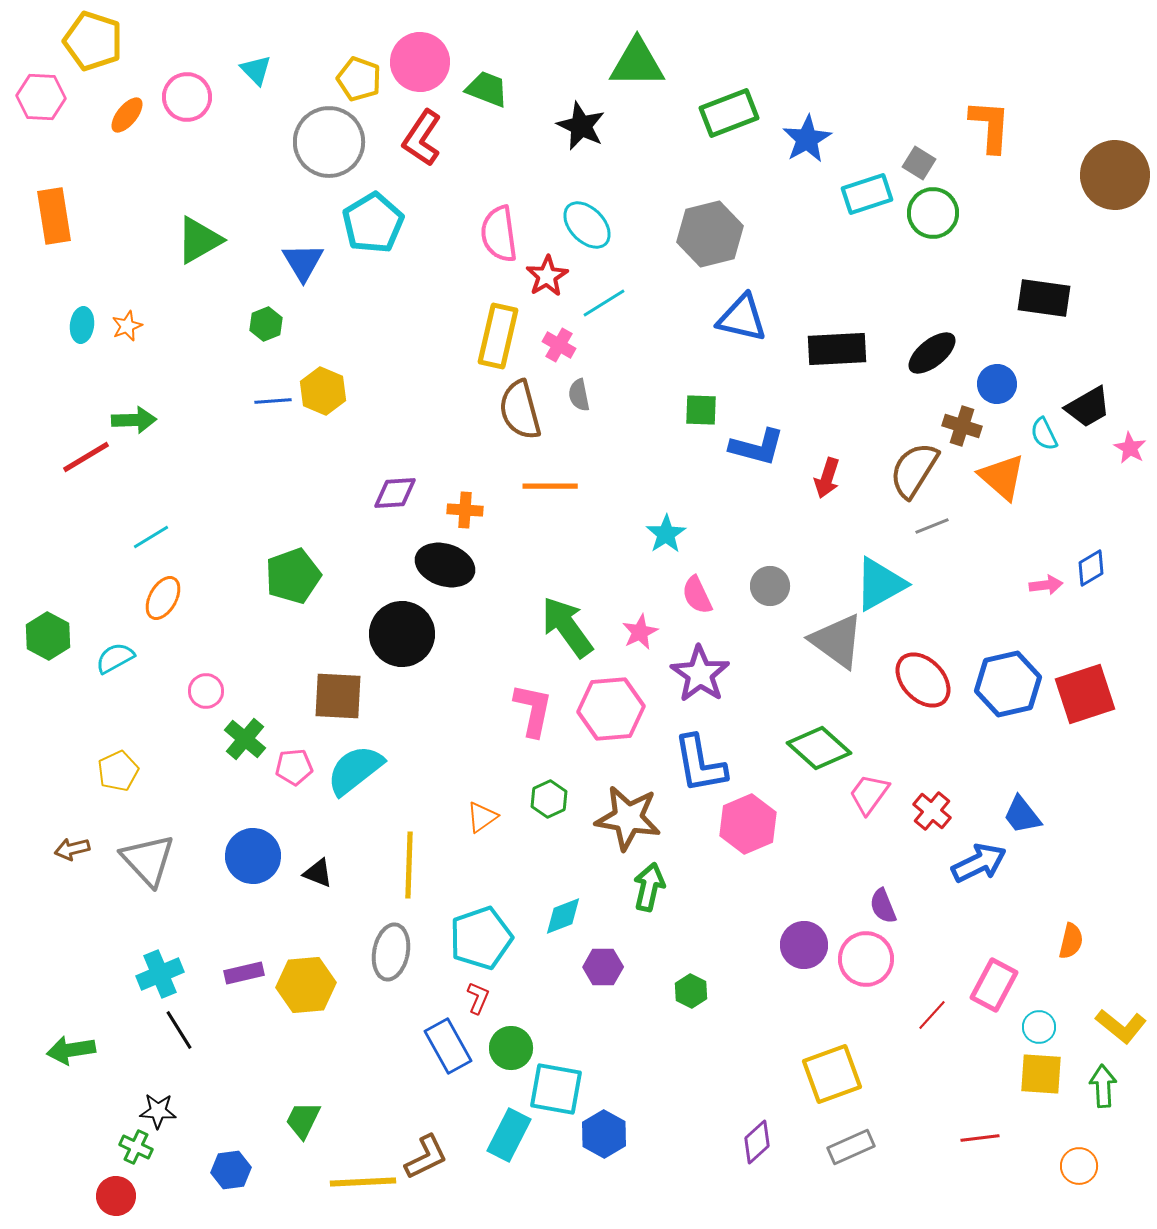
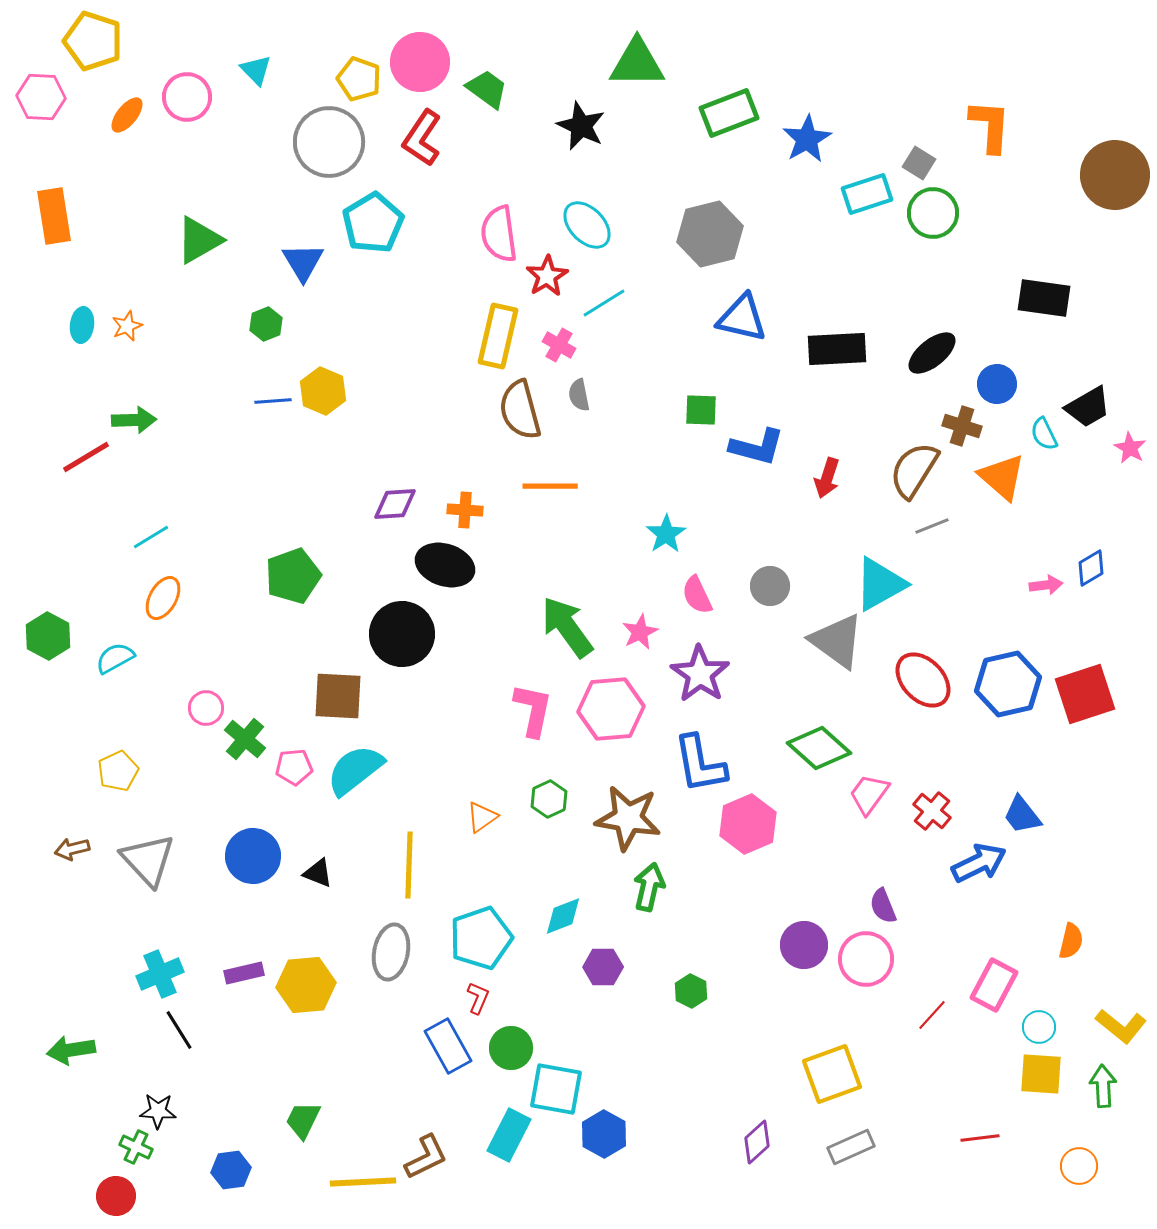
green trapezoid at (487, 89): rotated 15 degrees clockwise
purple diamond at (395, 493): moved 11 px down
pink circle at (206, 691): moved 17 px down
